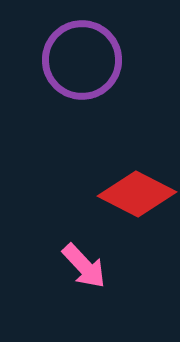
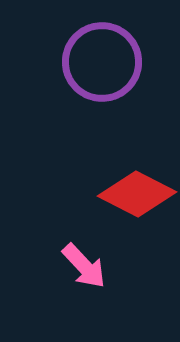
purple circle: moved 20 px right, 2 px down
